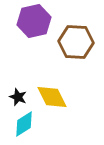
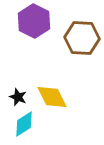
purple hexagon: rotated 20 degrees counterclockwise
brown hexagon: moved 6 px right, 4 px up
